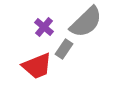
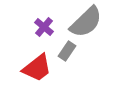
gray rectangle: moved 3 px right, 2 px down
red trapezoid: moved 2 px down; rotated 16 degrees counterclockwise
